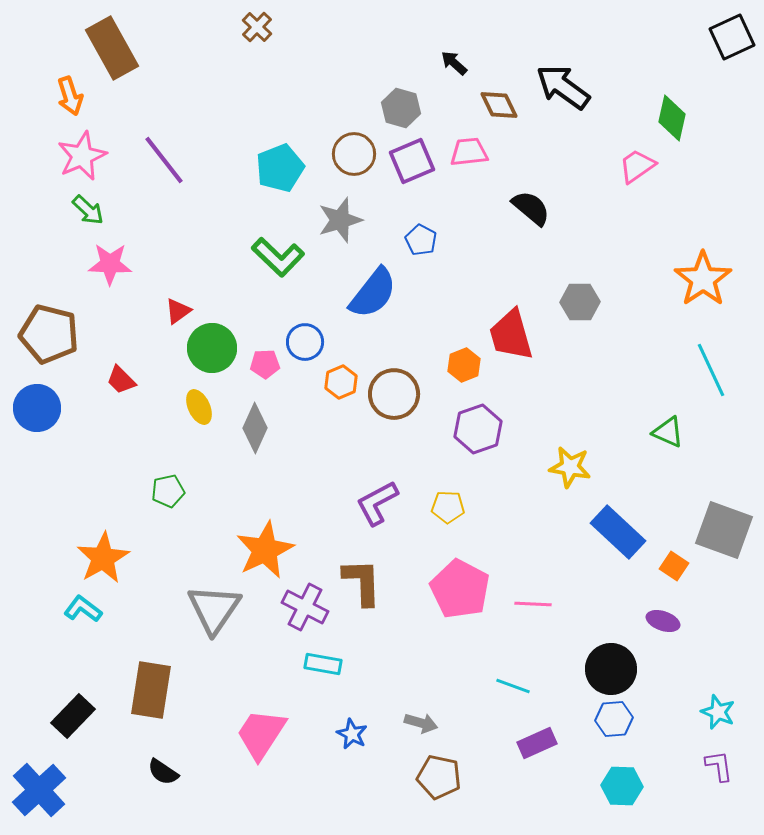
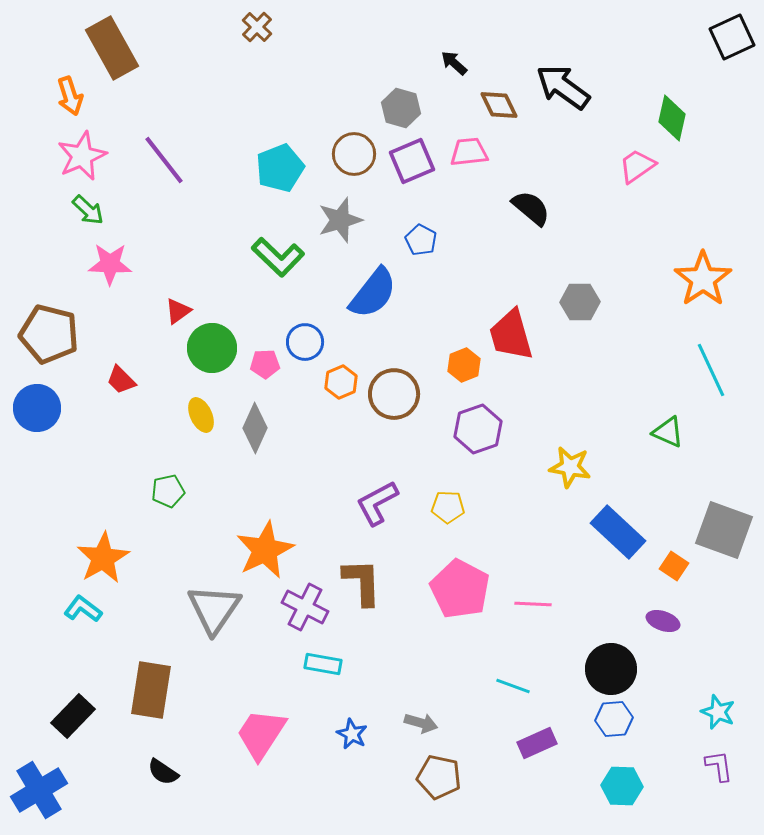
yellow ellipse at (199, 407): moved 2 px right, 8 px down
blue cross at (39, 790): rotated 12 degrees clockwise
